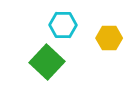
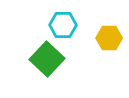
green square: moved 3 px up
